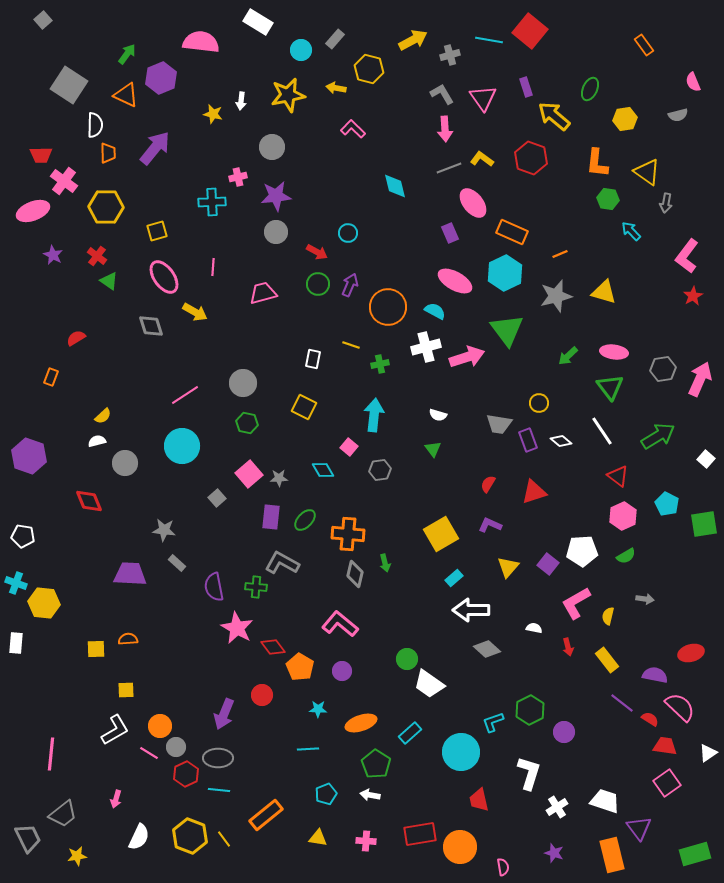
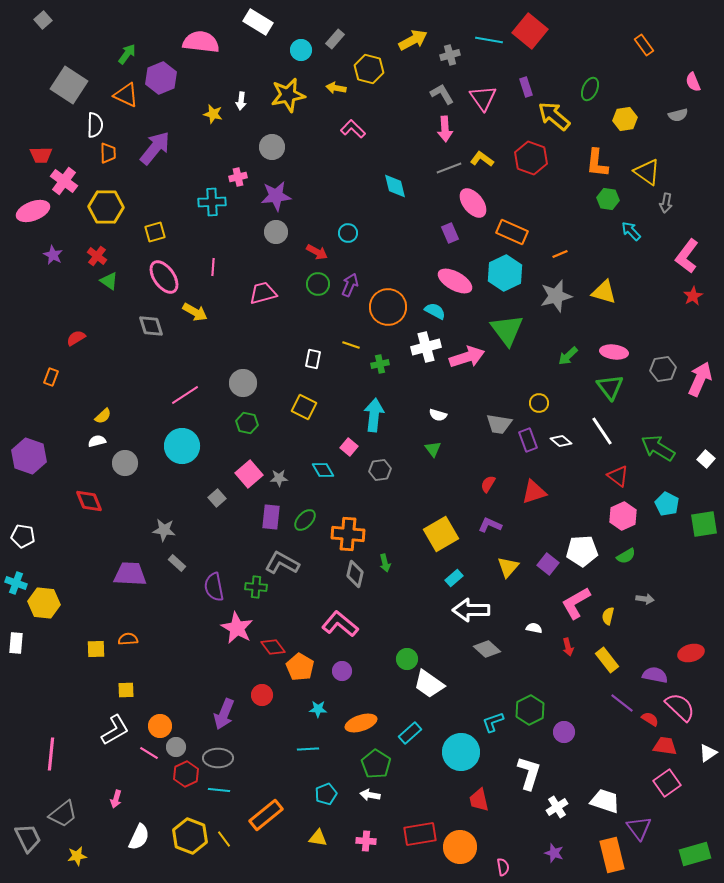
yellow square at (157, 231): moved 2 px left, 1 px down
green arrow at (658, 436): moved 12 px down; rotated 116 degrees counterclockwise
